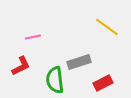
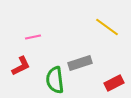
gray rectangle: moved 1 px right, 1 px down
red rectangle: moved 11 px right
